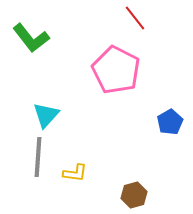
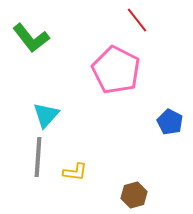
red line: moved 2 px right, 2 px down
blue pentagon: rotated 15 degrees counterclockwise
yellow L-shape: moved 1 px up
